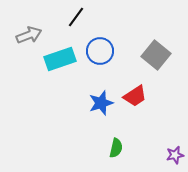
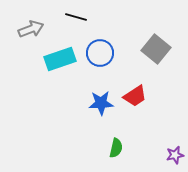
black line: rotated 70 degrees clockwise
gray arrow: moved 2 px right, 6 px up
blue circle: moved 2 px down
gray square: moved 6 px up
blue star: rotated 15 degrees clockwise
